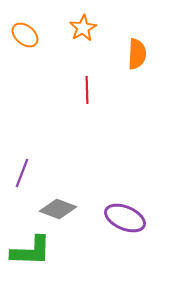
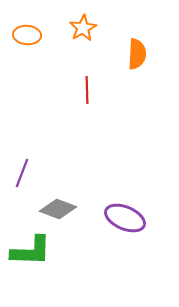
orange ellipse: moved 2 px right; rotated 36 degrees counterclockwise
